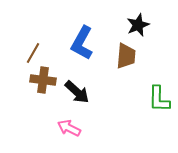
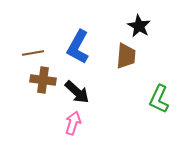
black star: moved 1 px right, 1 px down; rotated 20 degrees counterclockwise
blue L-shape: moved 4 px left, 4 px down
brown line: rotated 50 degrees clockwise
green L-shape: rotated 24 degrees clockwise
pink arrow: moved 4 px right, 5 px up; rotated 80 degrees clockwise
